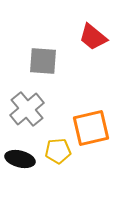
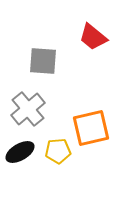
gray cross: moved 1 px right
black ellipse: moved 7 px up; rotated 44 degrees counterclockwise
